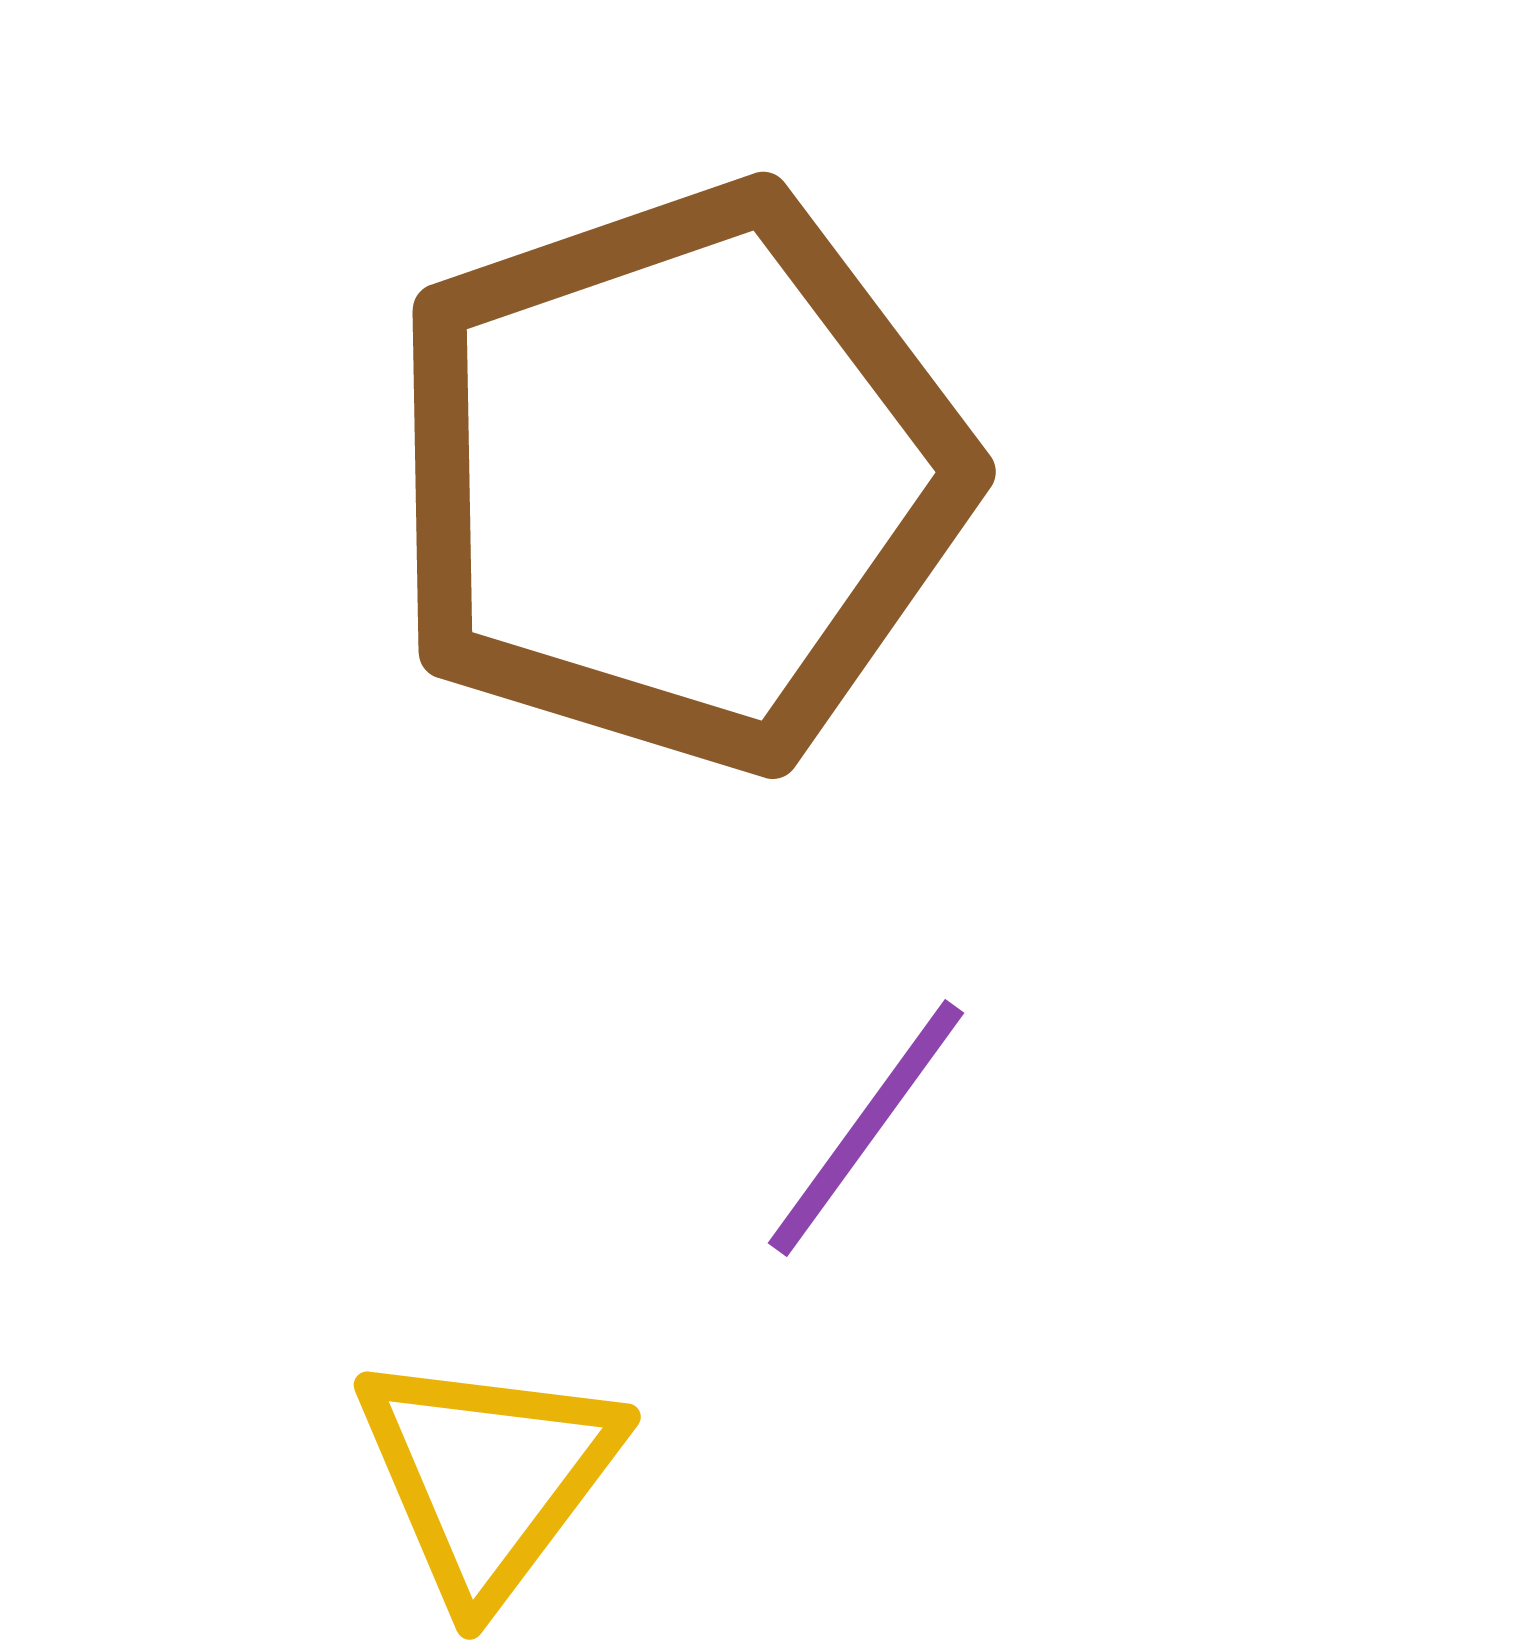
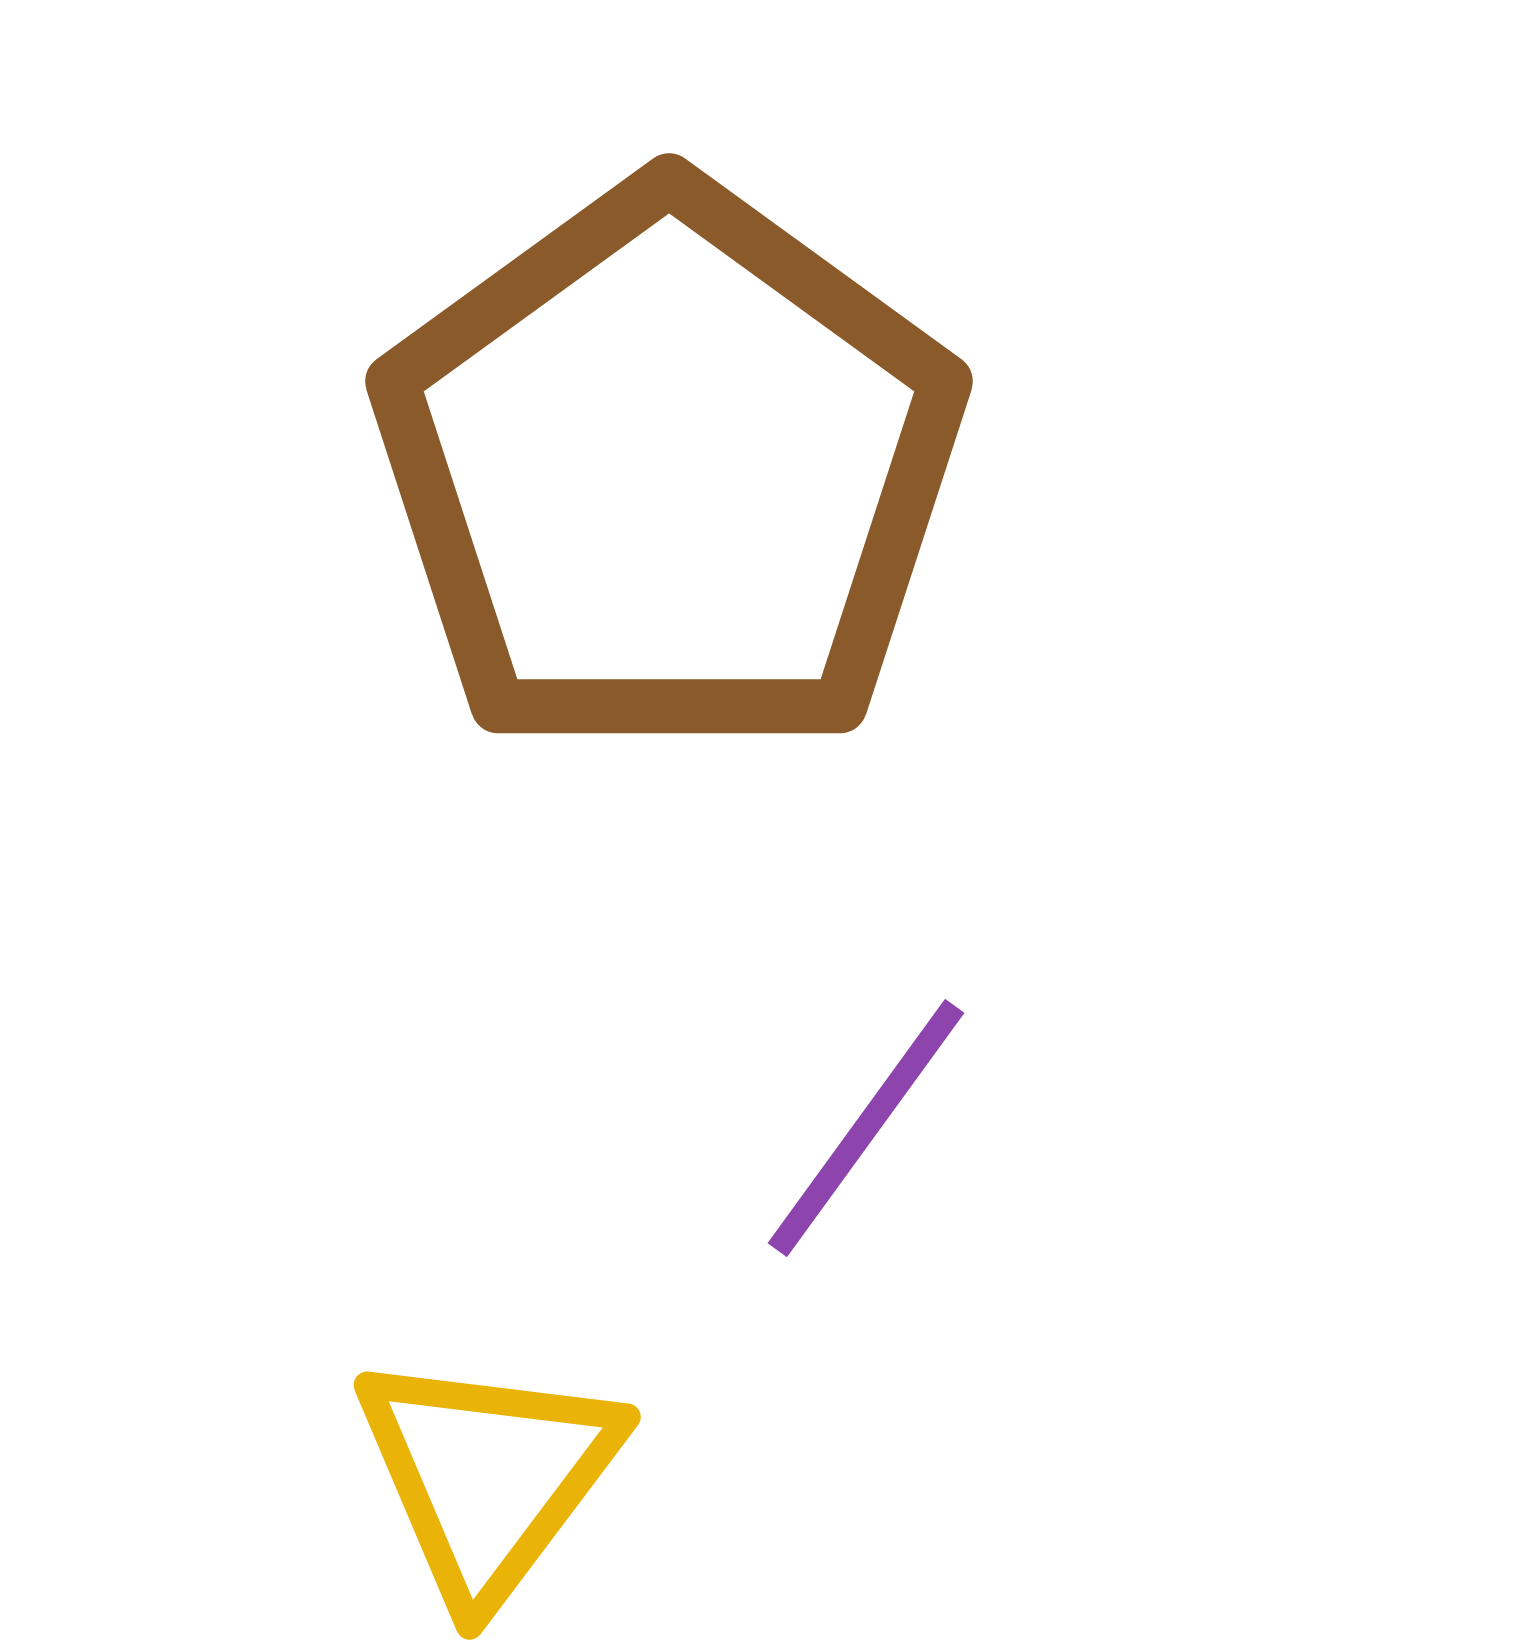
brown pentagon: moved 9 px left, 6 px up; rotated 17 degrees counterclockwise
